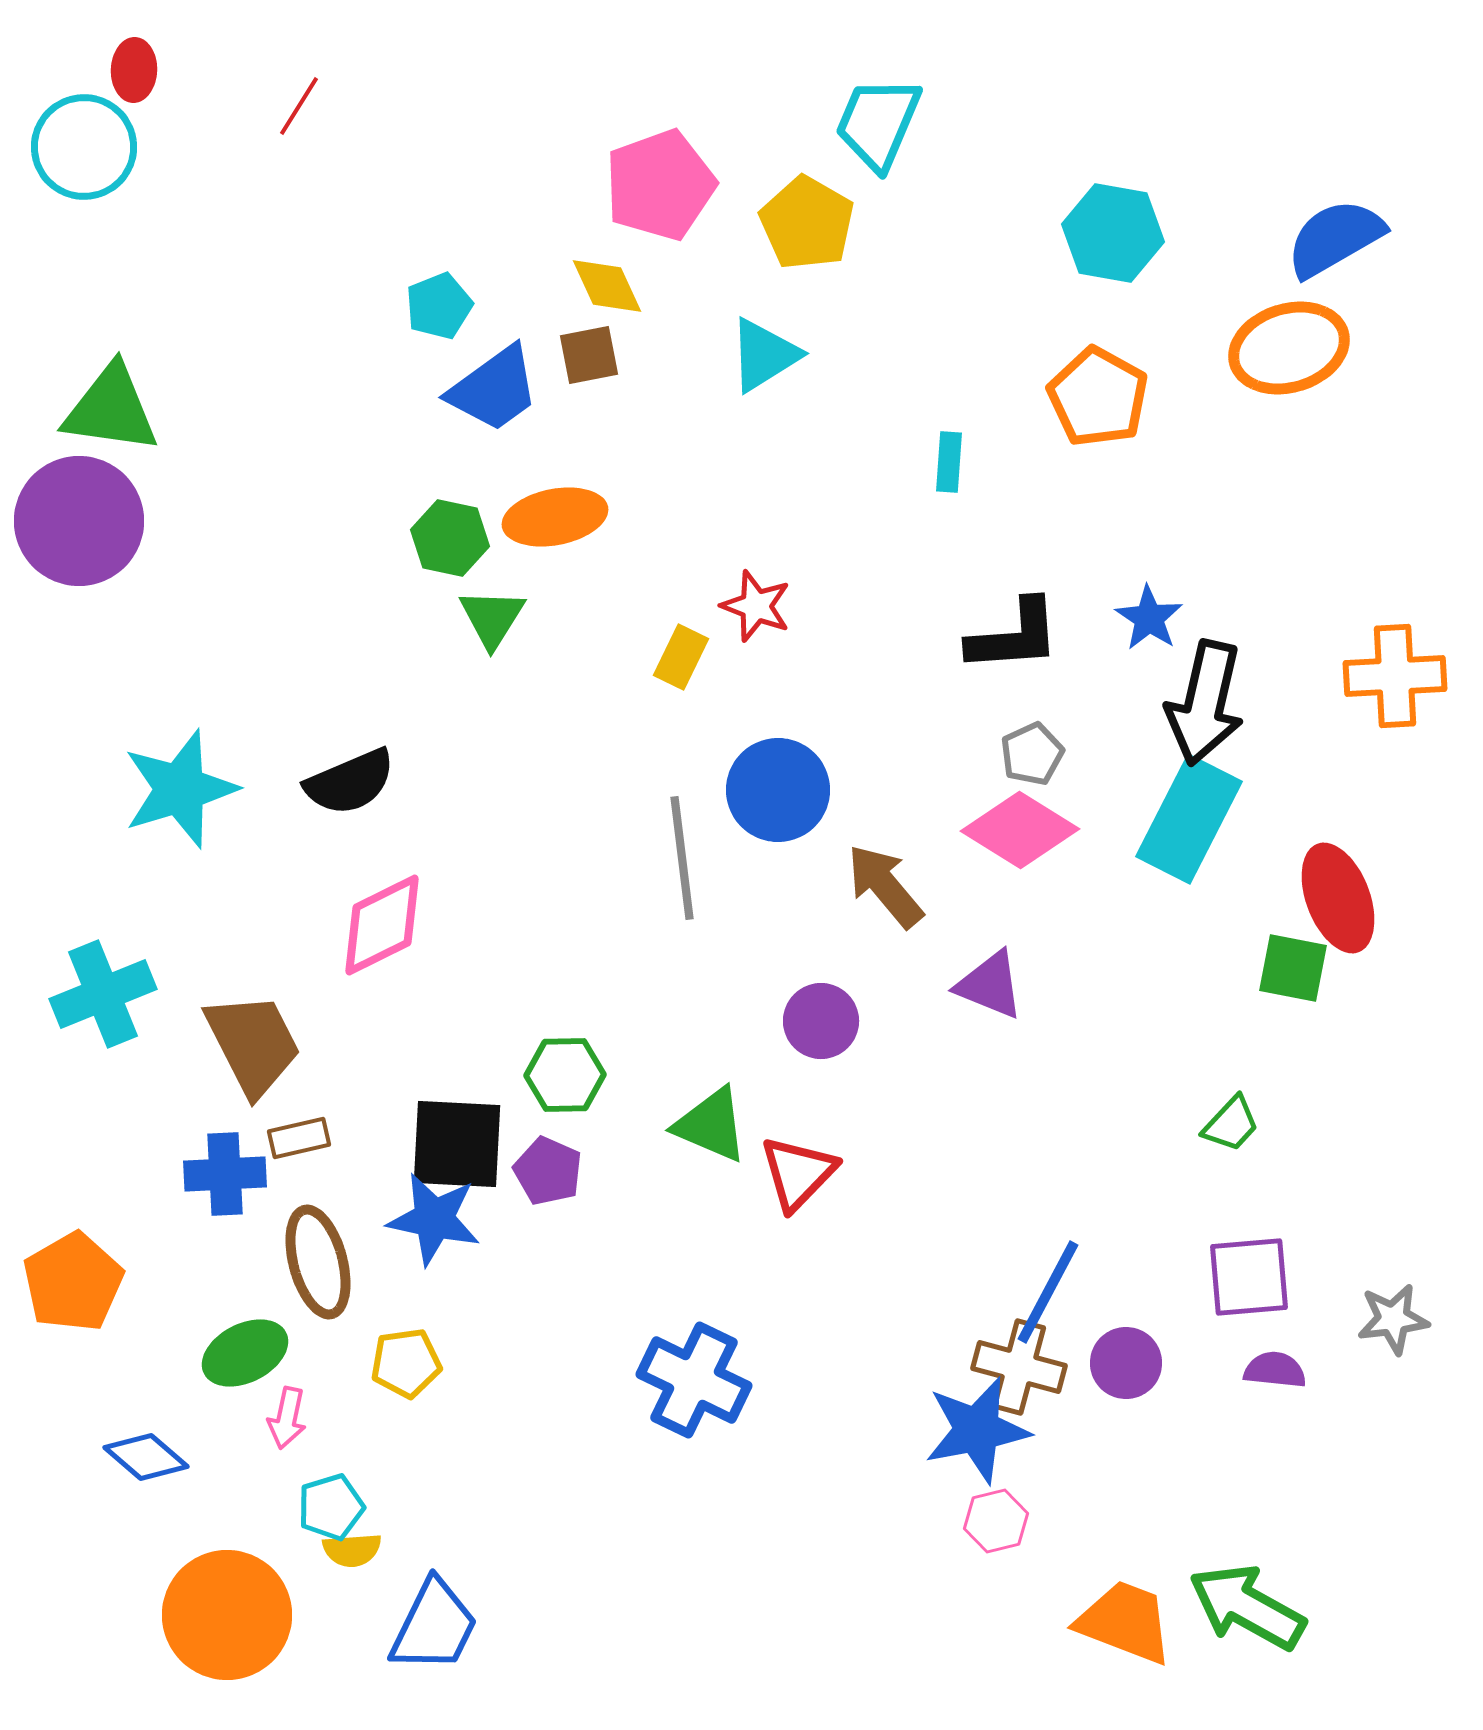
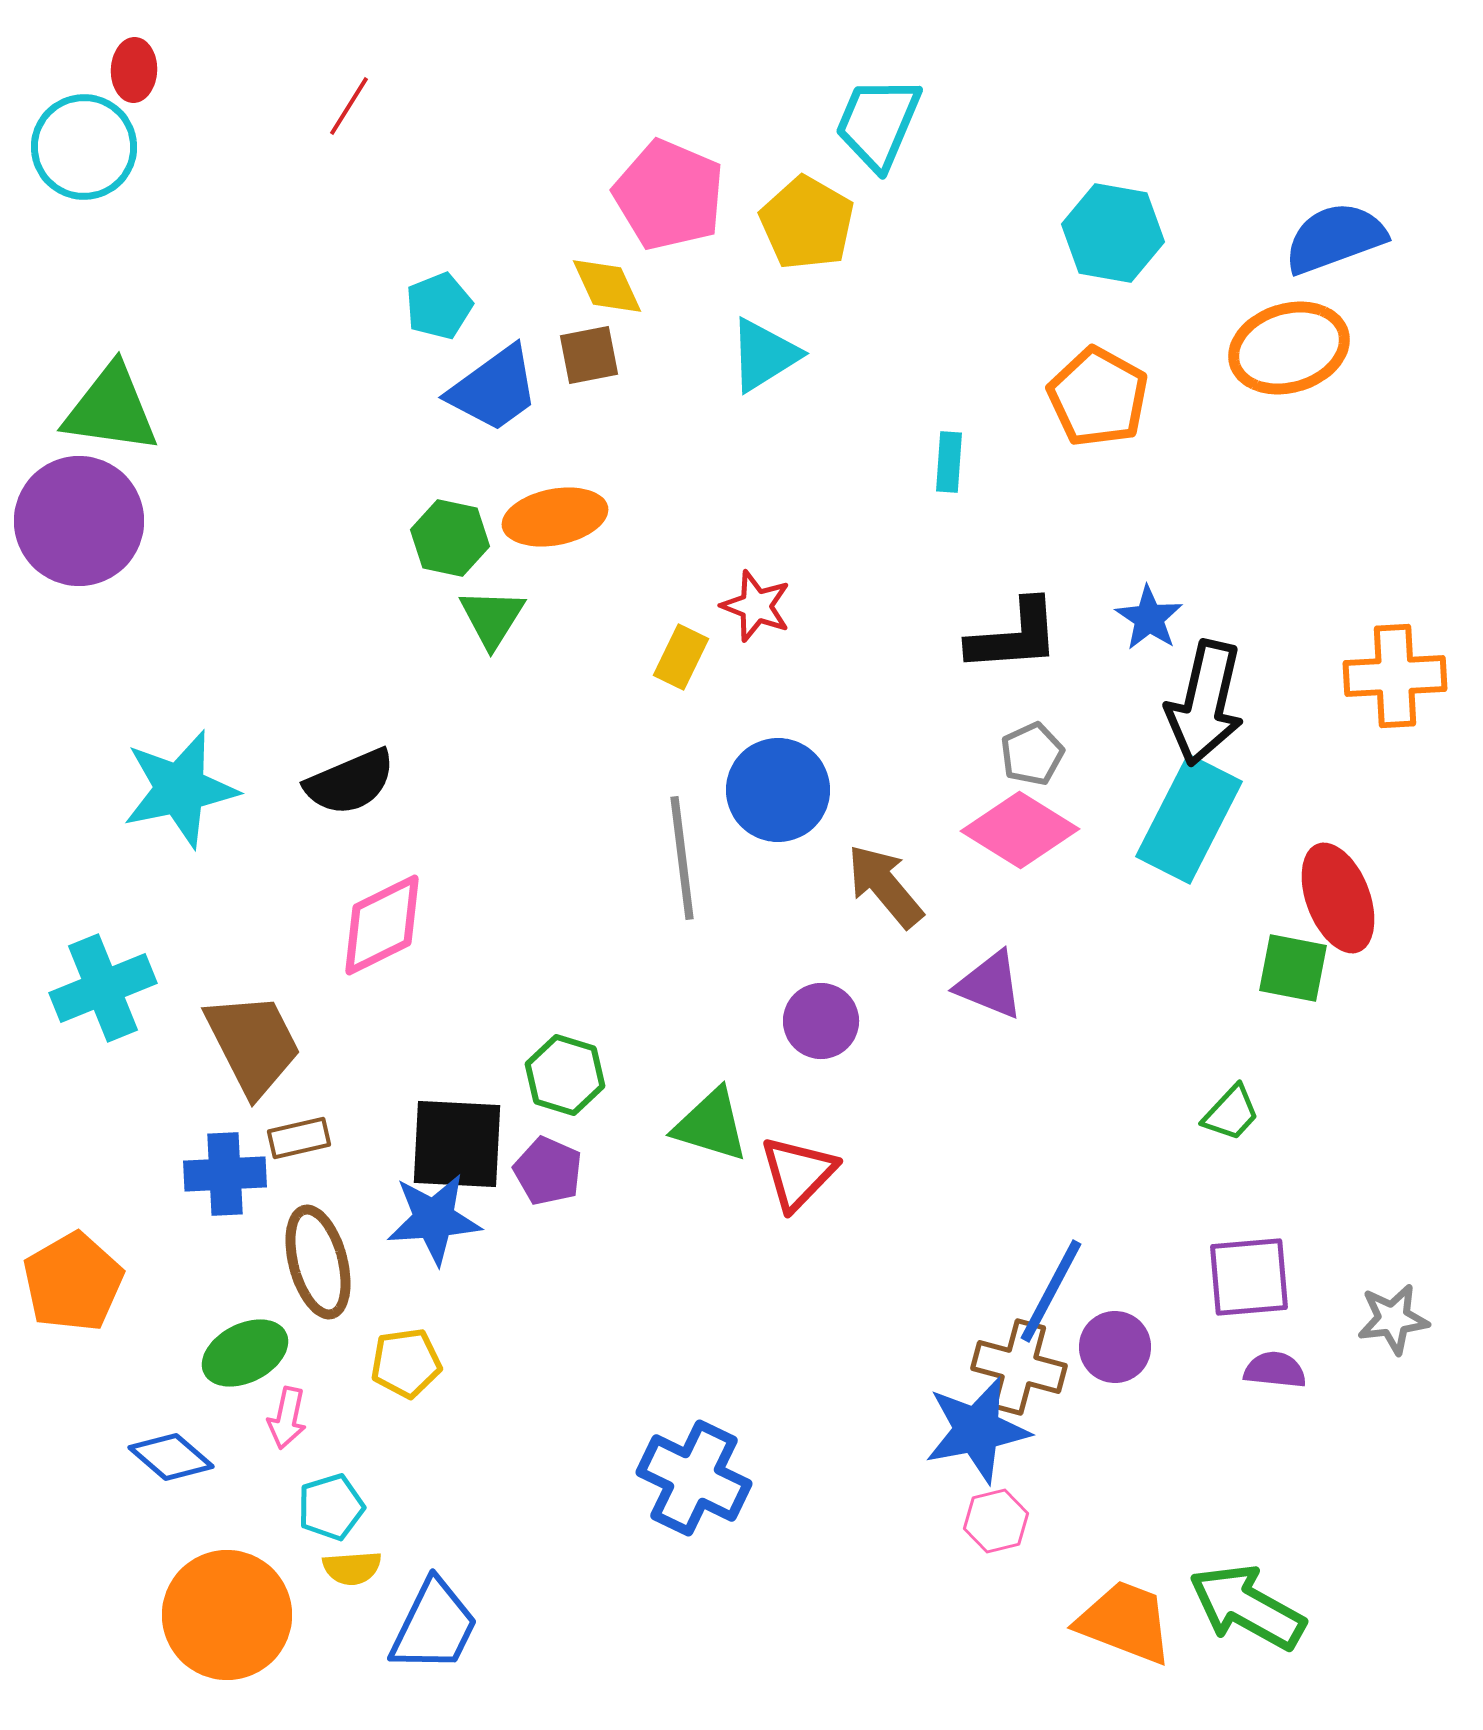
red line at (299, 106): moved 50 px right
pink pentagon at (660, 185): moved 9 px right, 10 px down; rotated 29 degrees counterclockwise
blue semicircle at (1335, 238): rotated 10 degrees clockwise
cyan star at (180, 789): rotated 5 degrees clockwise
cyan cross at (103, 994): moved 6 px up
green hexagon at (565, 1075): rotated 18 degrees clockwise
green trapezoid at (1231, 1124): moved 11 px up
green triangle at (711, 1125): rotated 6 degrees counterclockwise
blue star at (434, 1219): rotated 16 degrees counterclockwise
blue line at (1048, 1292): moved 3 px right, 1 px up
purple circle at (1126, 1363): moved 11 px left, 16 px up
blue cross at (694, 1380): moved 98 px down
blue diamond at (146, 1457): moved 25 px right
yellow semicircle at (352, 1550): moved 18 px down
